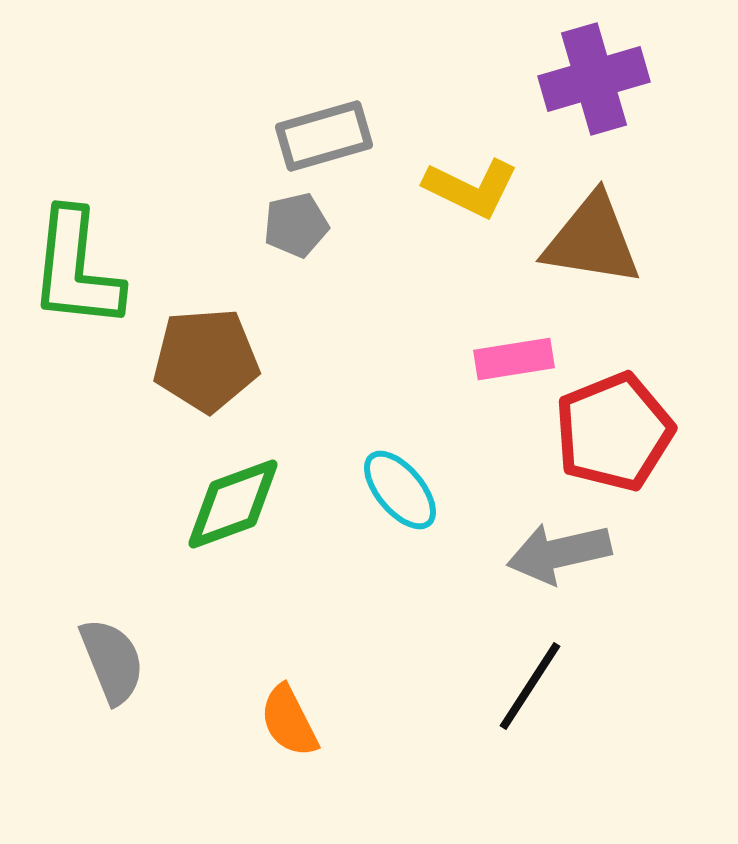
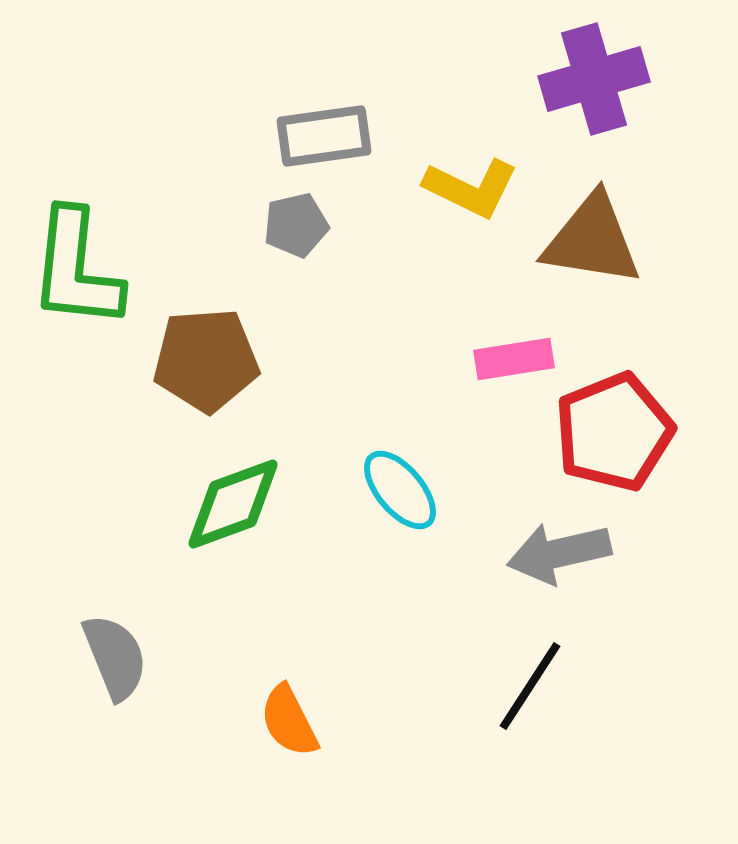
gray rectangle: rotated 8 degrees clockwise
gray semicircle: moved 3 px right, 4 px up
